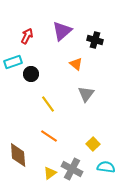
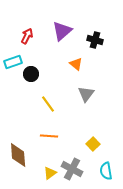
orange line: rotated 30 degrees counterclockwise
cyan semicircle: moved 4 px down; rotated 108 degrees counterclockwise
